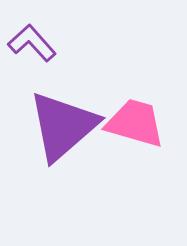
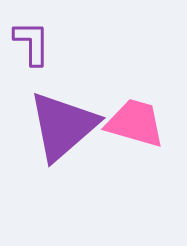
purple L-shape: rotated 42 degrees clockwise
